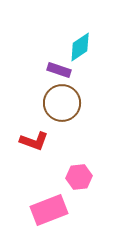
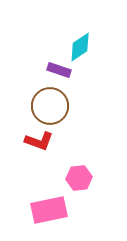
brown circle: moved 12 px left, 3 px down
red L-shape: moved 5 px right
pink hexagon: moved 1 px down
pink rectangle: rotated 9 degrees clockwise
